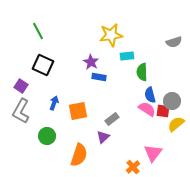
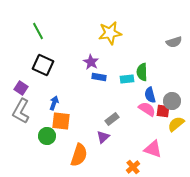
yellow star: moved 1 px left, 2 px up
cyan rectangle: moved 23 px down
purple square: moved 2 px down
orange square: moved 17 px left, 10 px down; rotated 18 degrees clockwise
pink triangle: moved 4 px up; rotated 48 degrees counterclockwise
